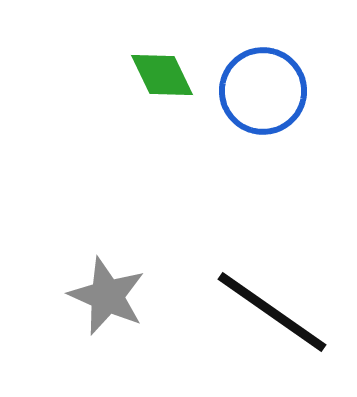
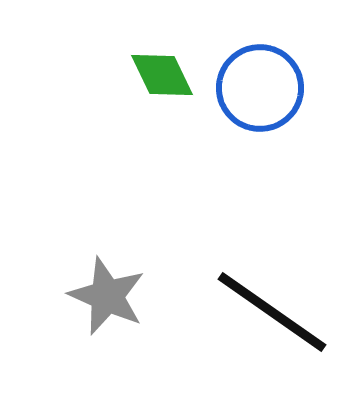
blue circle: moved 3 px left, 3 px up
